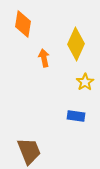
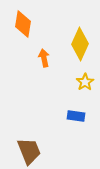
yellow diamond: moved 4 px right
